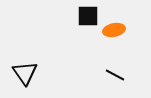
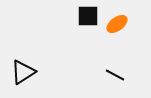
orange ellipse: moved 3 px right, 6 px up; rotated 25 degrees counterclockwise
black triangle: moved 2 px left, 1 px up; rotated 32 degrees clockwise
